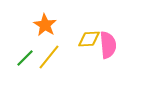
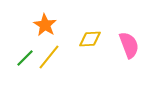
yellow diamond: moved 1 px right
pink semicircle: moved 21 px right; rotated 16 degrees counterclockwise
